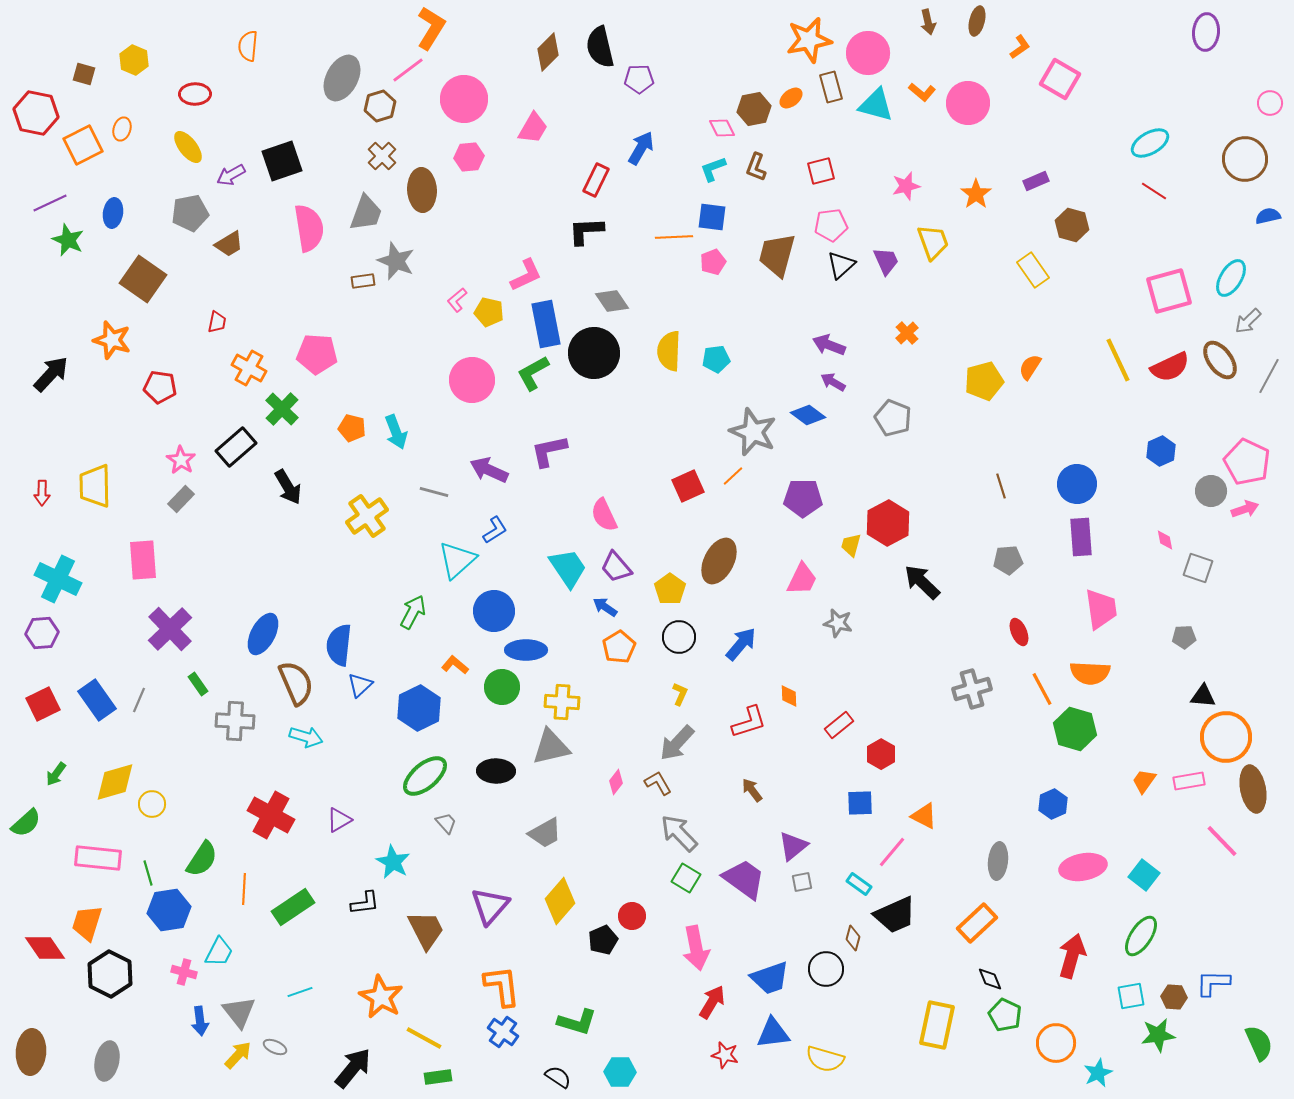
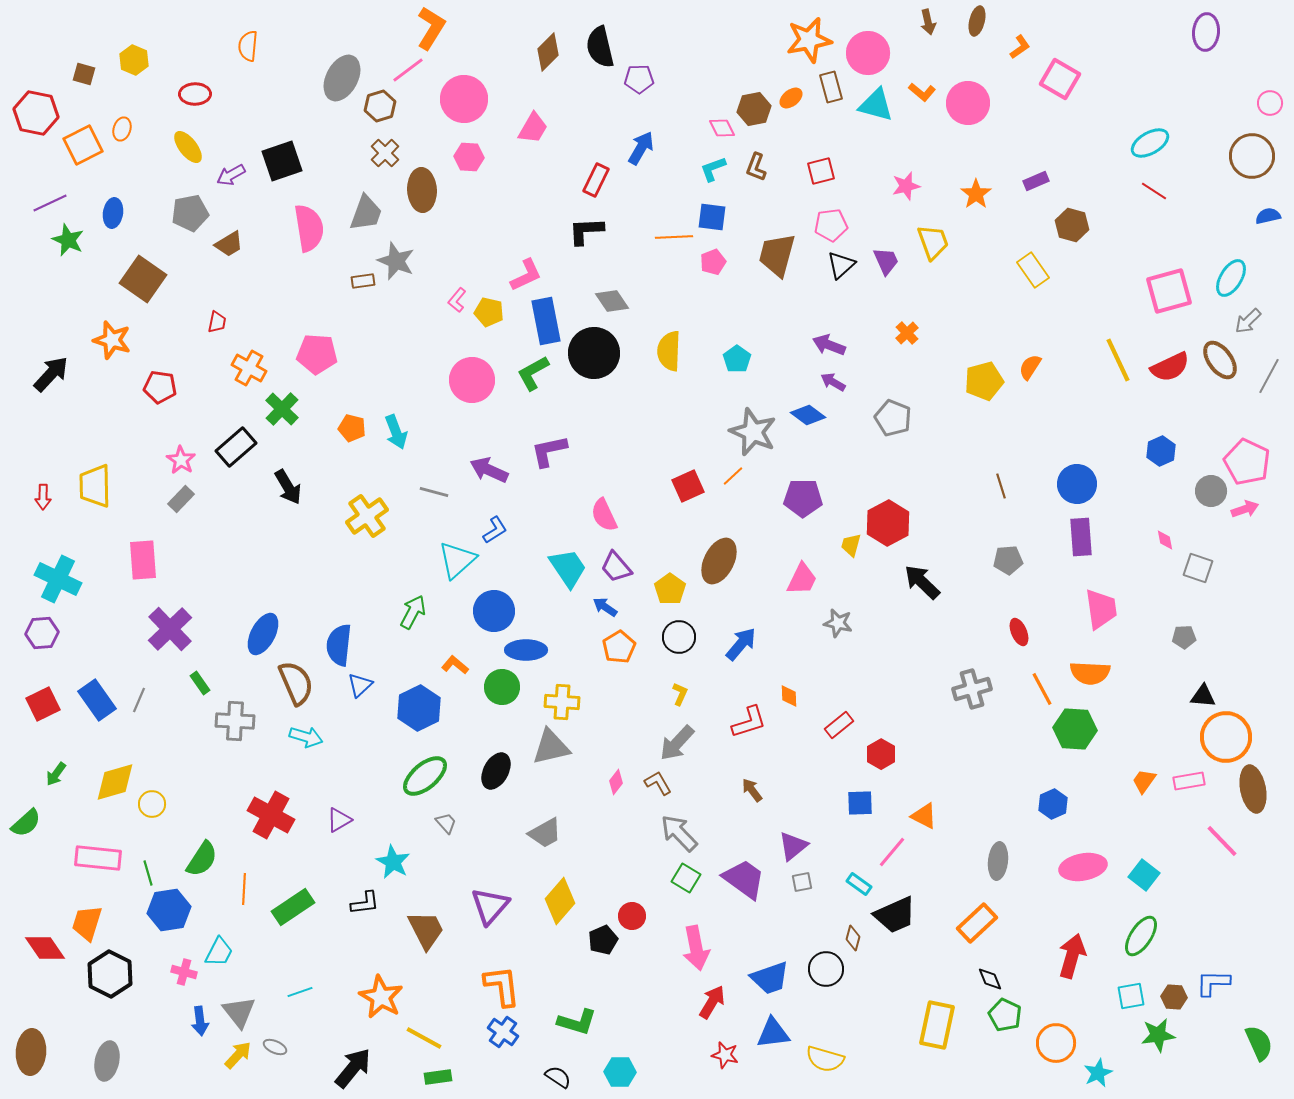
brown cross at (382, 156): moved 3 px right, 3 px up
pink hexagon at (469, 157): rotated 8 degrees clockwise
brown circle at (1245, 159): moved 7 px right, 3 px up
pink L-shape at (457, 300): rotated 10 degrees counterclockwise
blue rectangle at (546, 324): moved 3 px up
cyan pentagon at (716, 359): moved 21 px right; rotated 28 degrees counterclockwise
red arrow at (42, 493): moved 1 px right, 4 px down
green rectangle at (198, 684): moved 2 px right, 1 px up
green hexagon at (1075, 729): rotated 12 degrees counterclockwise
black ellipse at (496, 771): rotated 63 degrees counterclockwise
